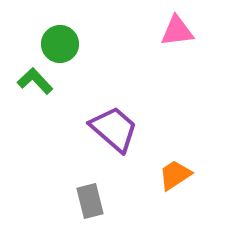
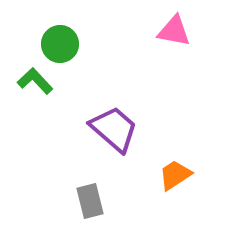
pink triangle: moved 3 px left; rotated 18 degrees clockwise
